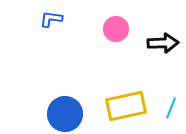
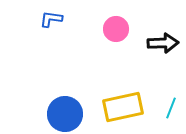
yellow rectangle: moved 3 px left, 1 px down
